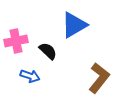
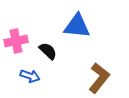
blue triangle: moved 3 px right, 1 px down; rotated 36 degrees clockwise
